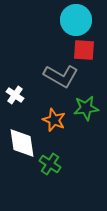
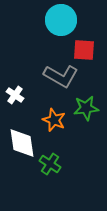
cyan circle: moved 15 px left
